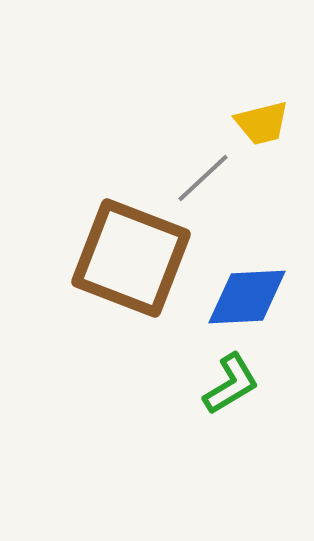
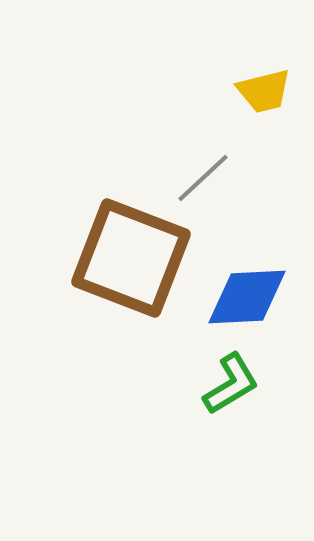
yellow trapezoid: moved 2 px right, 32 px up
